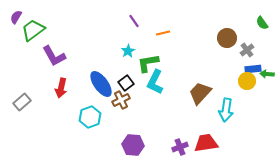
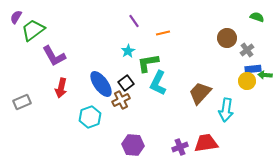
green semicircle: moved 5 px left, 6 px up; rotated 144 degrees clockwise
green arrow: moved 2 px left, 1 px down
cyan L-shape: moved 3 px right, 1 px down
gray rectangle: rotated 18 degrees clockwise
